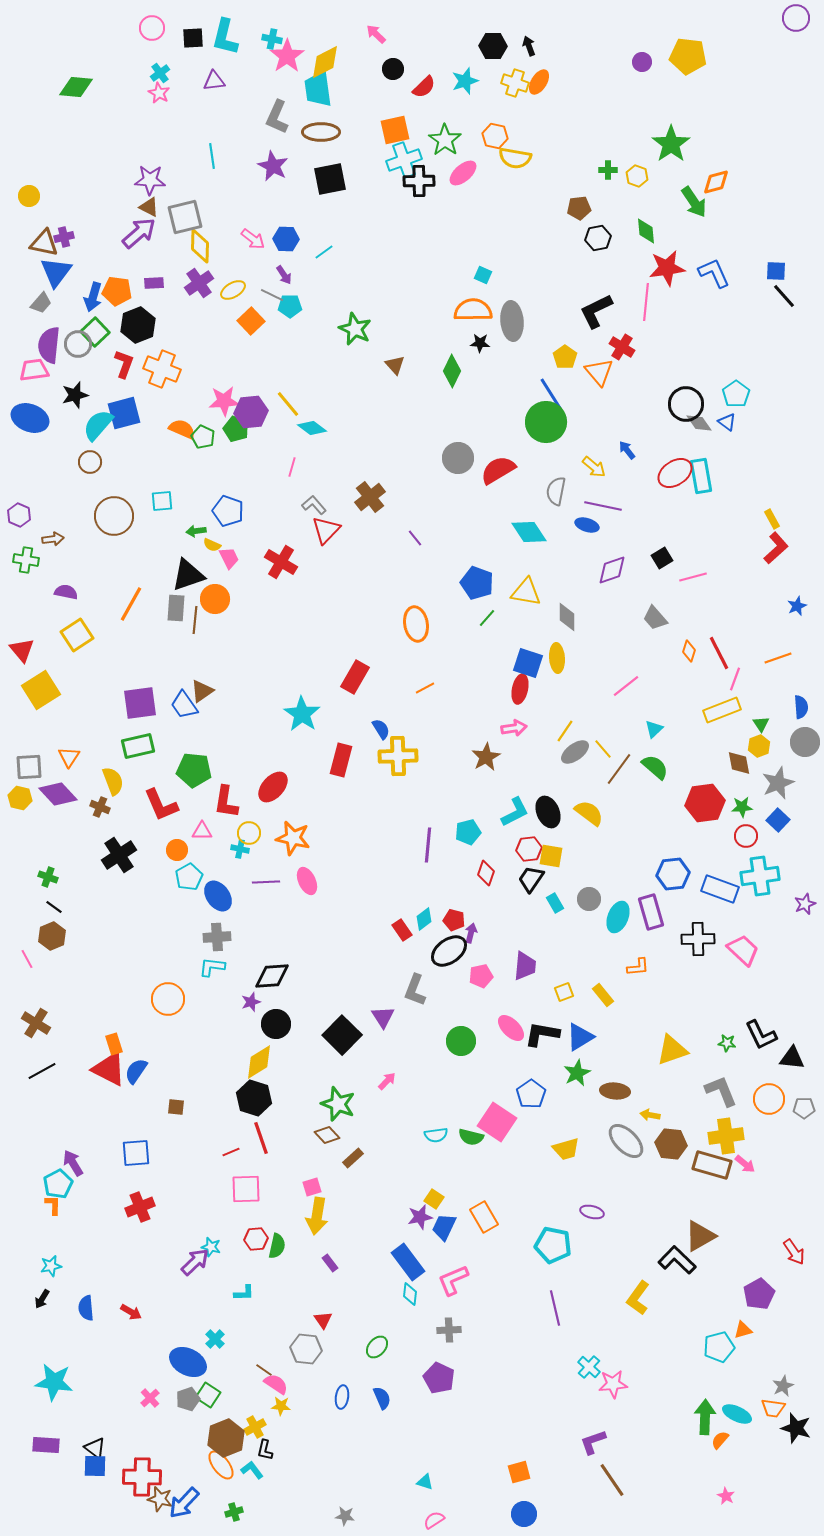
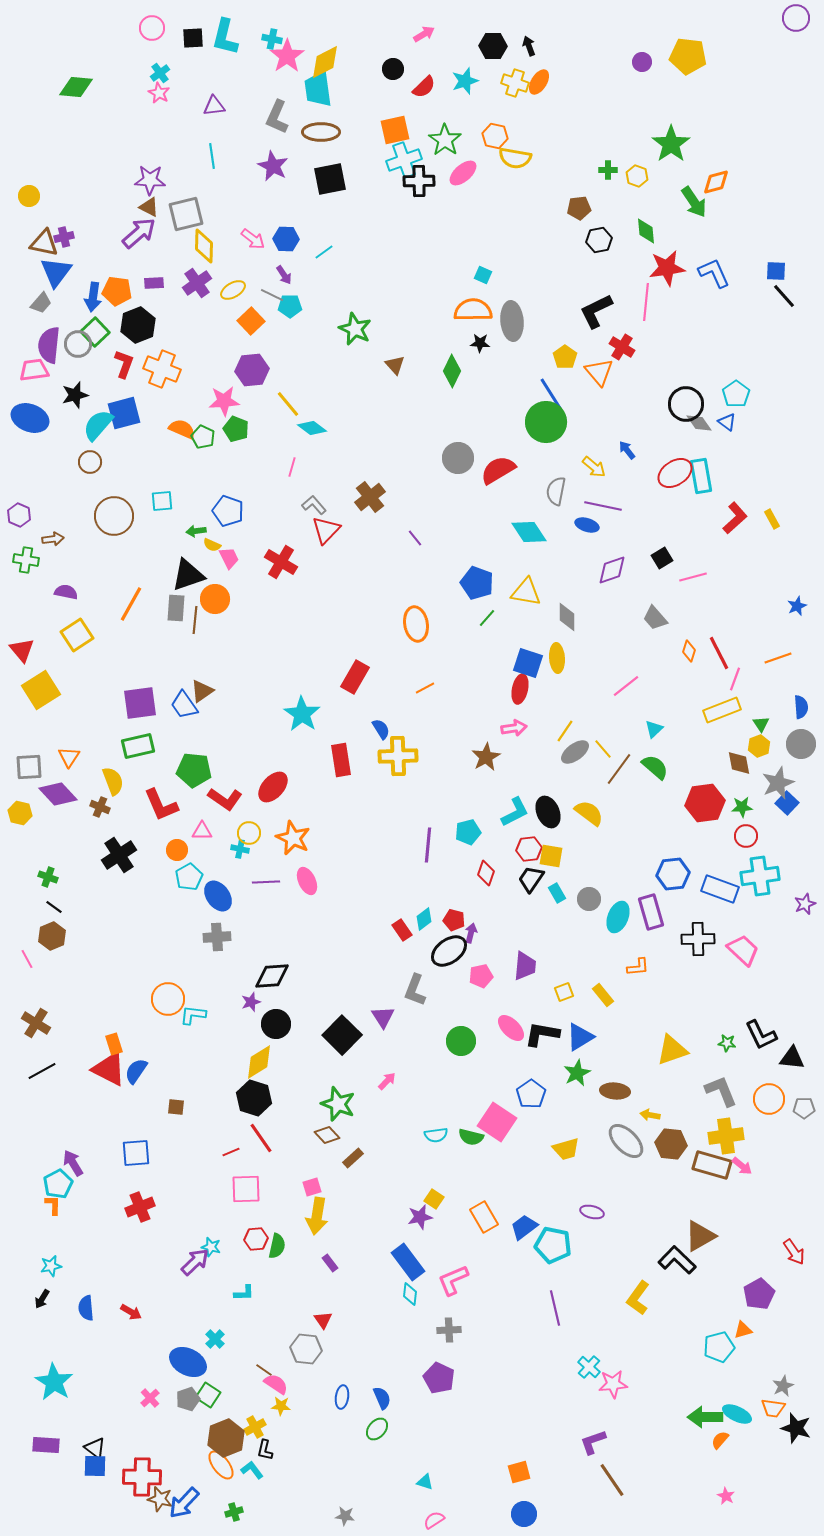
pink arrow at (376, 34): moved 48 px right; rotated 105 degrees clockwise
purple triangle at (214, 81): moved 25 px down
gray square at (185, 217): moved 1 px right, 3 px up
black hexagon at (598, 238): moved 1 px right, 2 px down
yellow diamond at (200, 246): moved 4 px right
purple cross at (199, 283): moved 2 px left
blue arrow at (93, 297): rotated 8 degrees counterclockwise
purple hexagon at (251, 412): moved 1 px right, 42 px up
red L-shape at (776, 548): moved 41 px left, 30 px up
gray circle at (805, 742): moved 4 px left, 2 px down
red rectangle at (341, 760): rotated 24 degrees counterclockwise
yellow hexagon at (20, 798): moved 15 px down
red L-shape at (226, 802): moved 1 px left, 3 px up; rotated 64 degrees counterclockwise
blue square at (778, 820): moved 9 px right, 17 px up
orange star at (293, 838): rotated 12 degrees clockwise
cyan rectangle at (555, 903): moved 2 px right, 10 px up
cyan L-shape at (212, 967): moved 19 px left, 48 px down
red line at (261, 1138): rotated 16 degrees counterclockwise
pink arrow at (745, 1164): moved 3 px left, 2 px down
blue trapezoid at (444, 1227): moved 80 px right; rotated 28 degrees clockwise
green ellipse at (377, 1347): moved 82 px down
cyan star at (54, 1382): rotated 24 degrees clockwise
green arrow at (705, 1417): rotated 92 degrees counterclockwise
